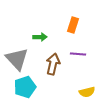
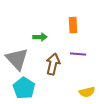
orange rectangle: rotated 21 degrees counterclockwise
cyan pentagon: moved 1 px left, 1 px down; rotated 20 degrees counterclockwise
